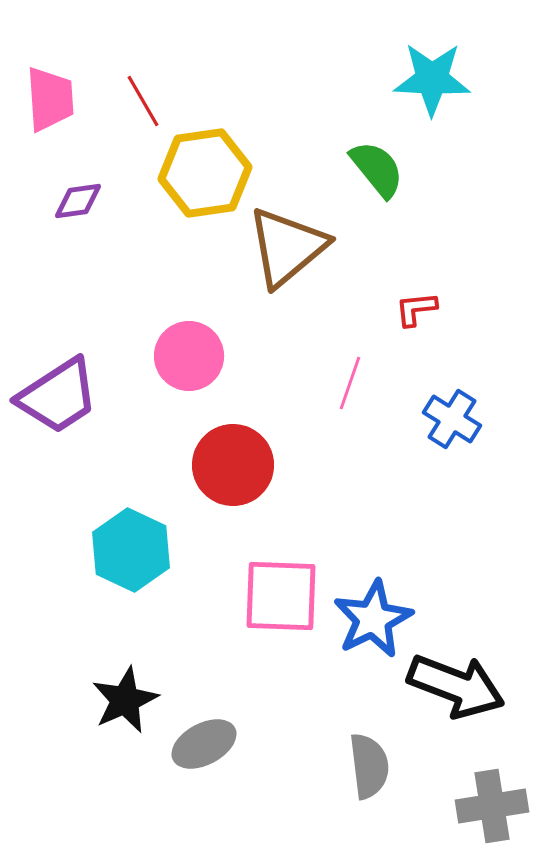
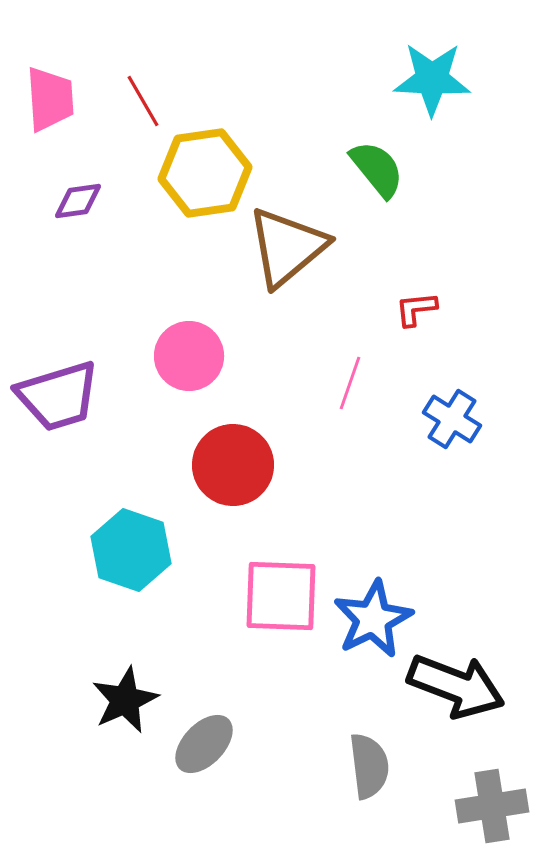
purple trapezoid: rotated 16 degrees clockwise
cyan hexagon: rotated 6 degrees counterclockwise
gray ellipse: rotated 18 degrees counterclockwise
